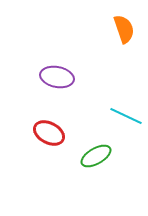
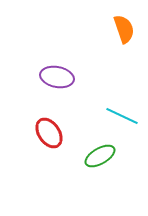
cyan line: moved 4 px left
red ellipse: rotated 28 degrees clockwise
green ellipse: moved 4 px right
